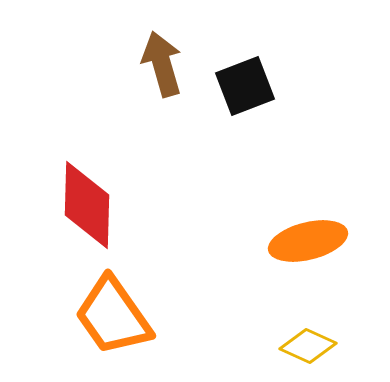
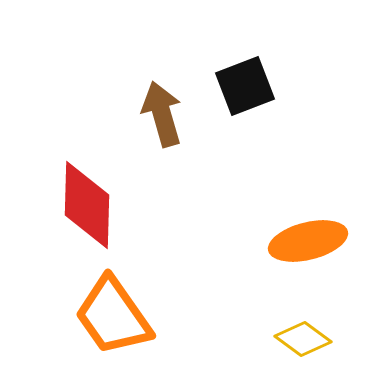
brown arrow: moved 50 px down
yellow diamond: moved 5 px left, 7 px up; rotated 12 degrees clockwise
